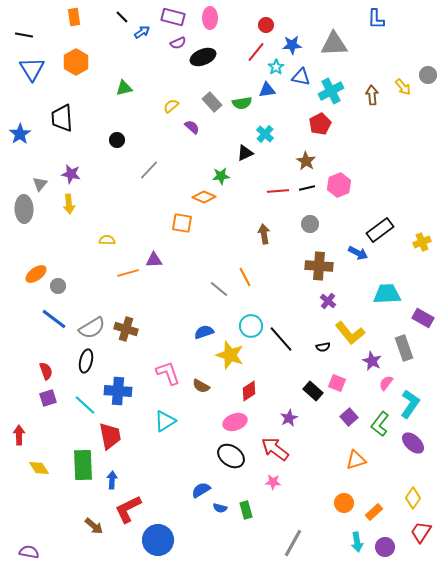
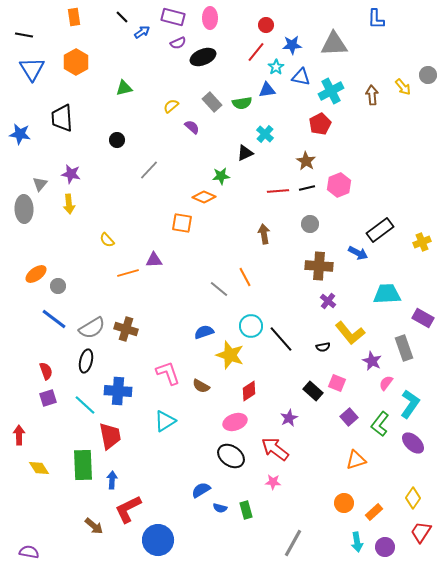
blue star at (20, 134): rotated 30 degrees counterclockwise
yellow semicircle at (107, 240): rotated 133 degrees counterclockwise
